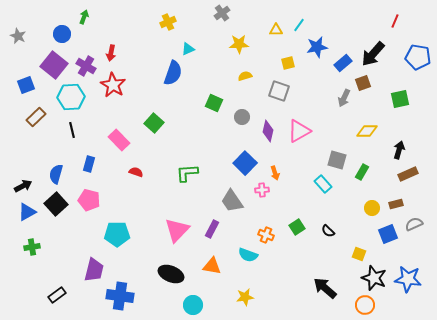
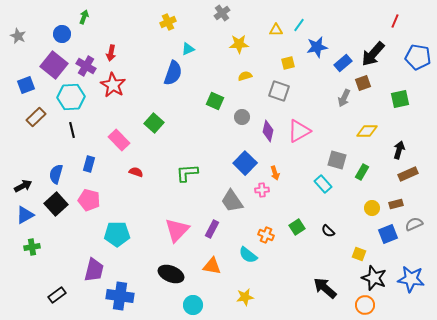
green square at (214, 103): moved 1 px right, 2 px up
blue triangle at (27, 212): moved 2 px left, 3 px down
cyan semicircle at (248, 255): rotated 18 degrees clockwise
blue star at (408, 279): moved 3 px right
